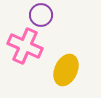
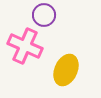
purple circle: moved 3 px right
